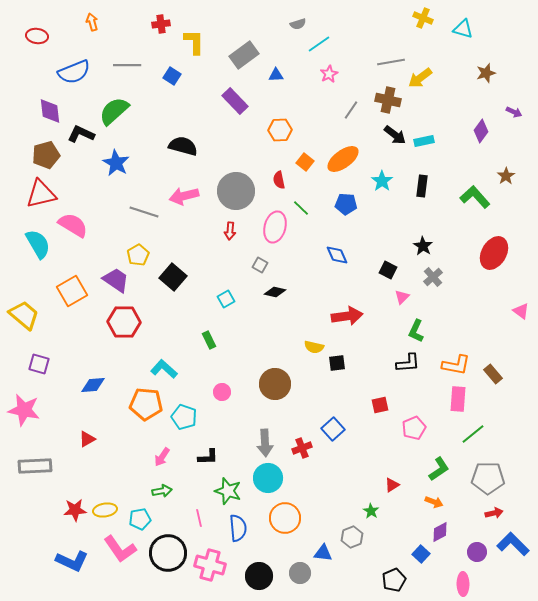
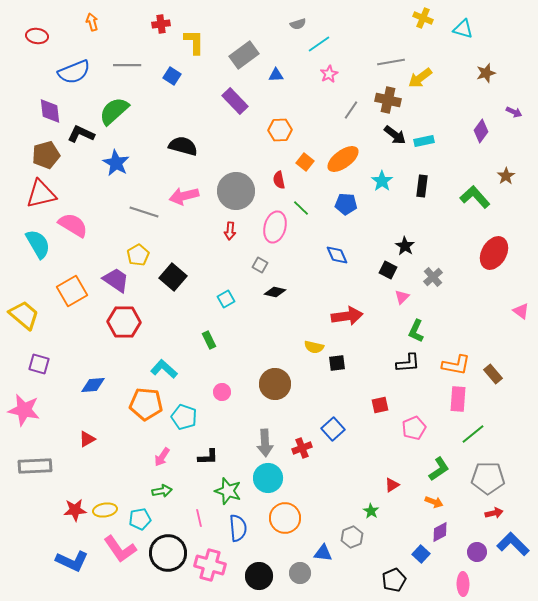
black star at (423, 246): moved 18 px left
